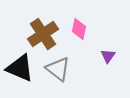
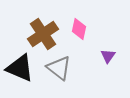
gray triangle: moved 1 px right, 1 px up
